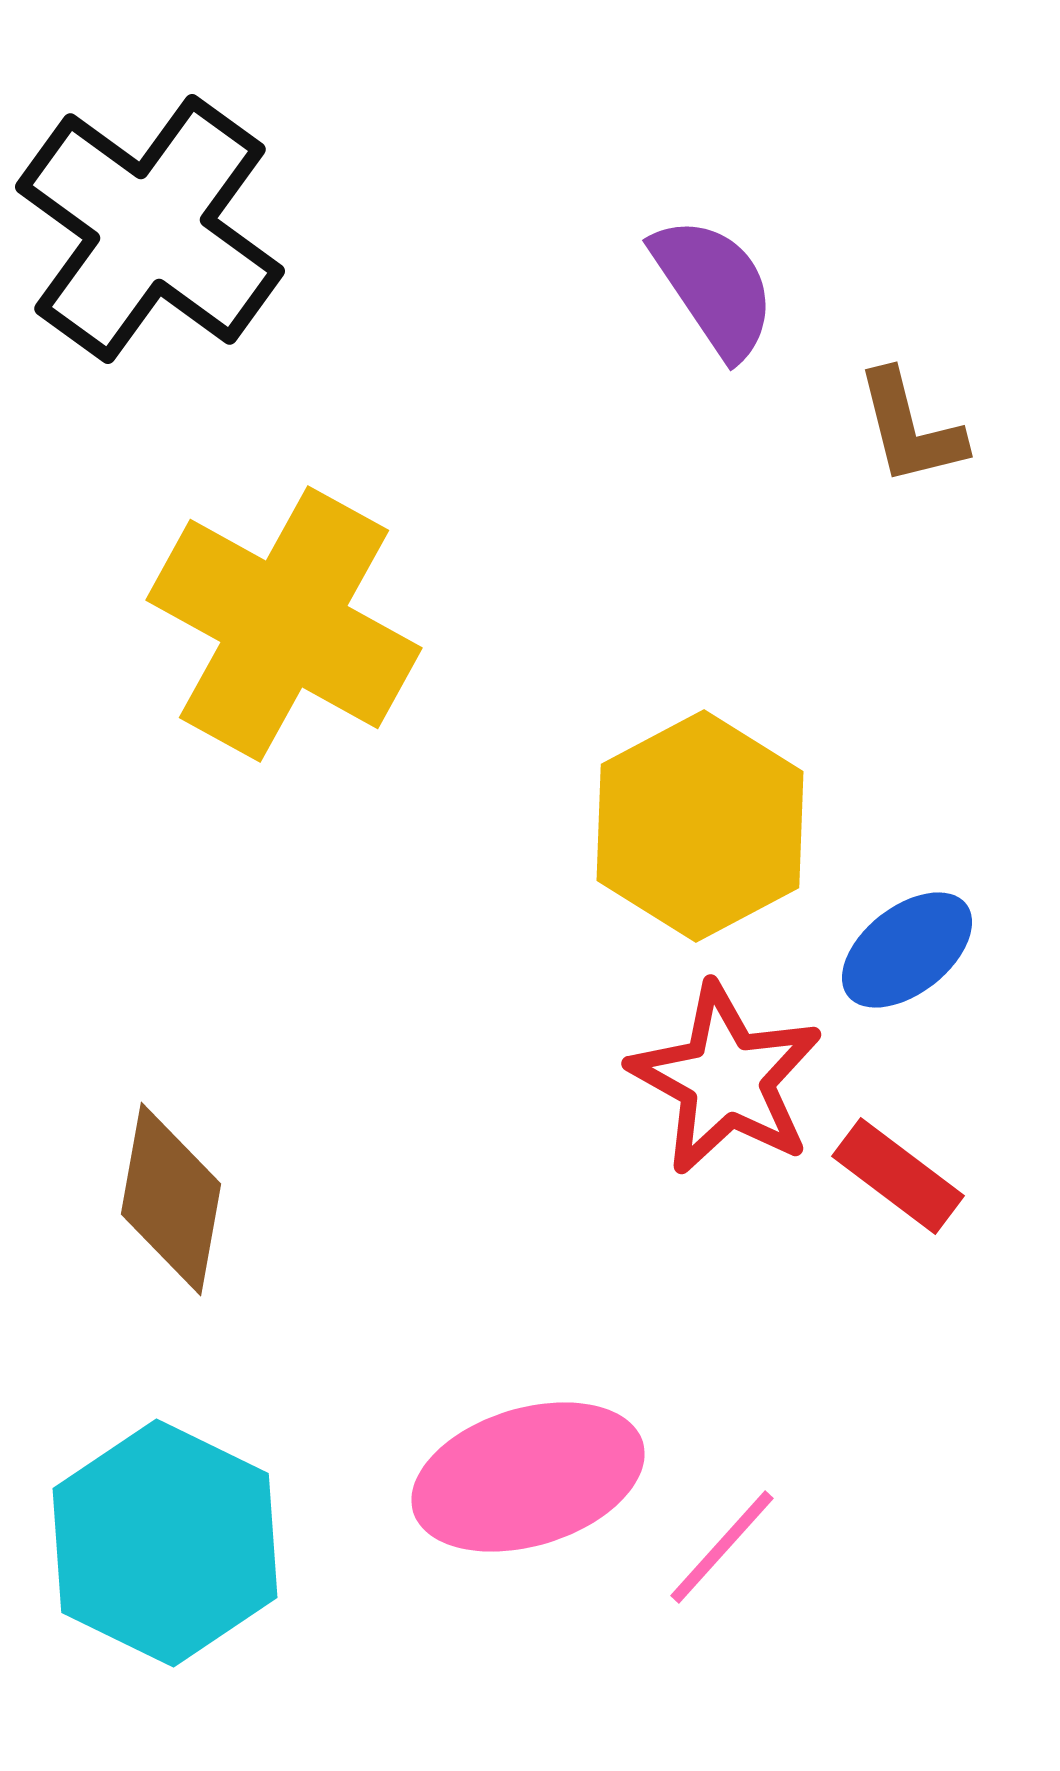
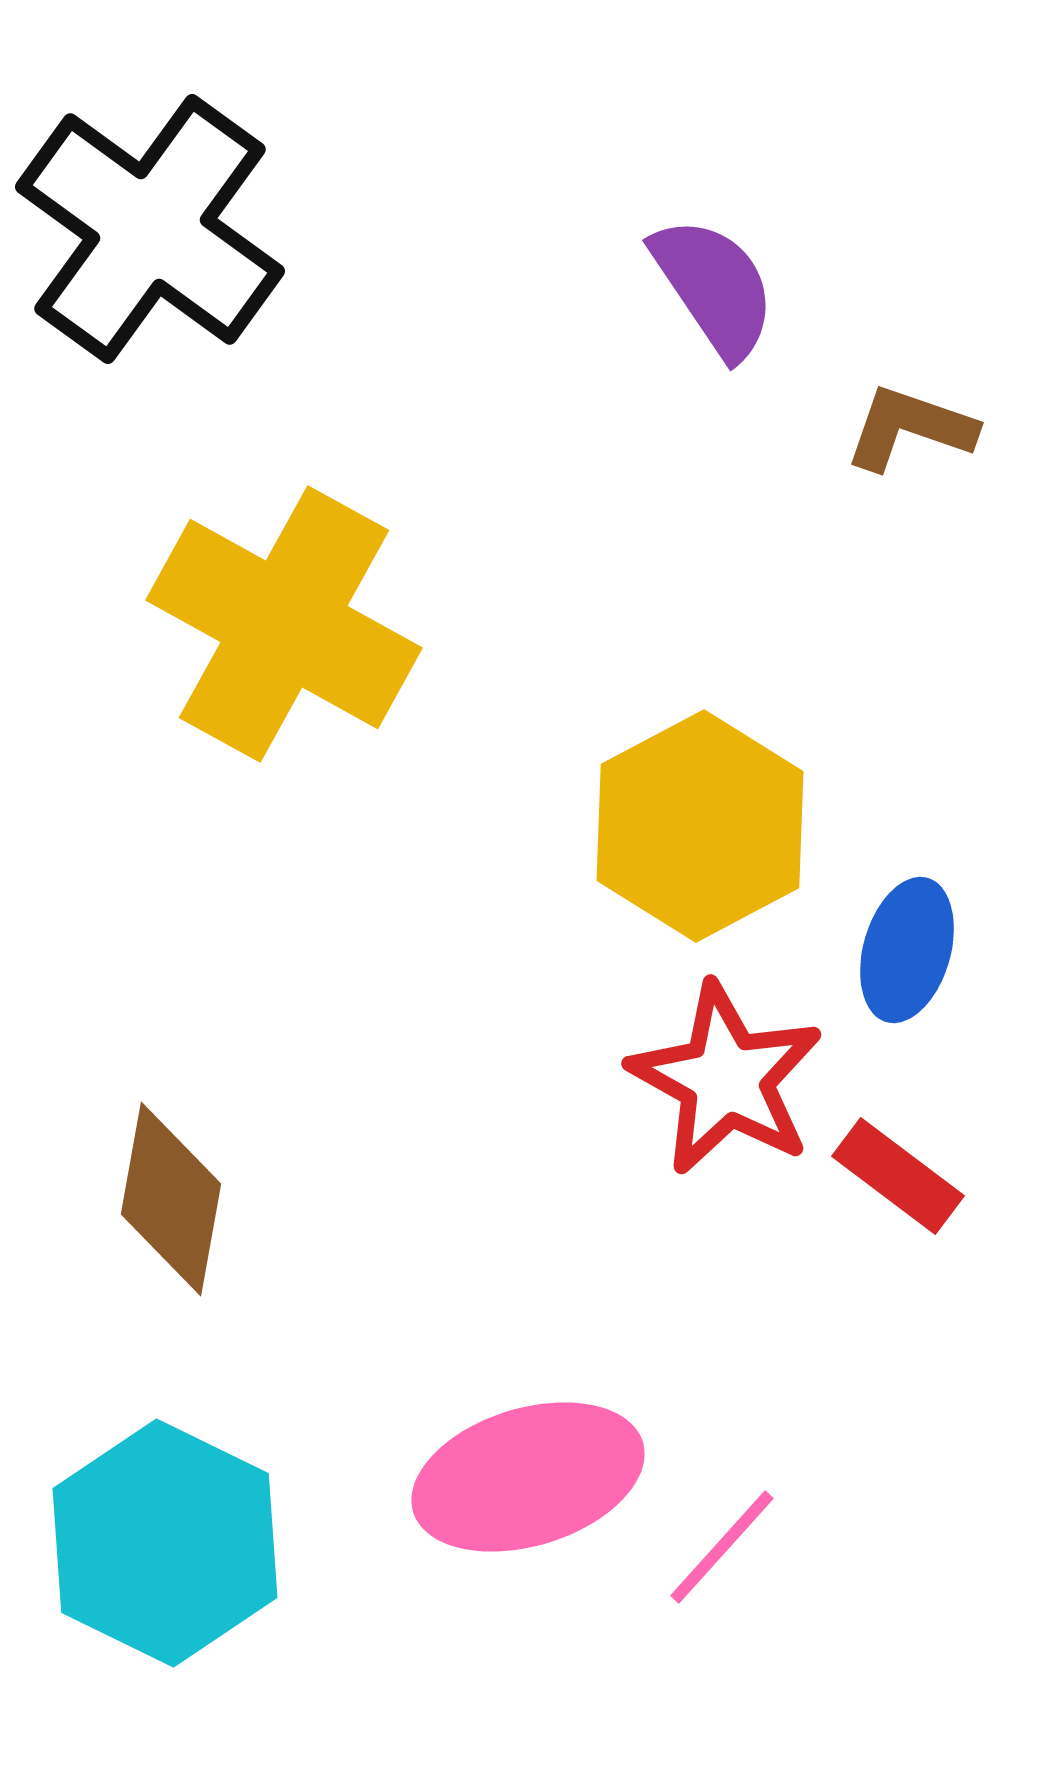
brown L-shape: rotated 123 degrees clockwise
blue ellipse: rotated 36 degrees counterclockwise
